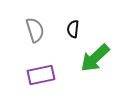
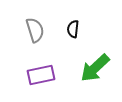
green arrow: moved 10 px down
